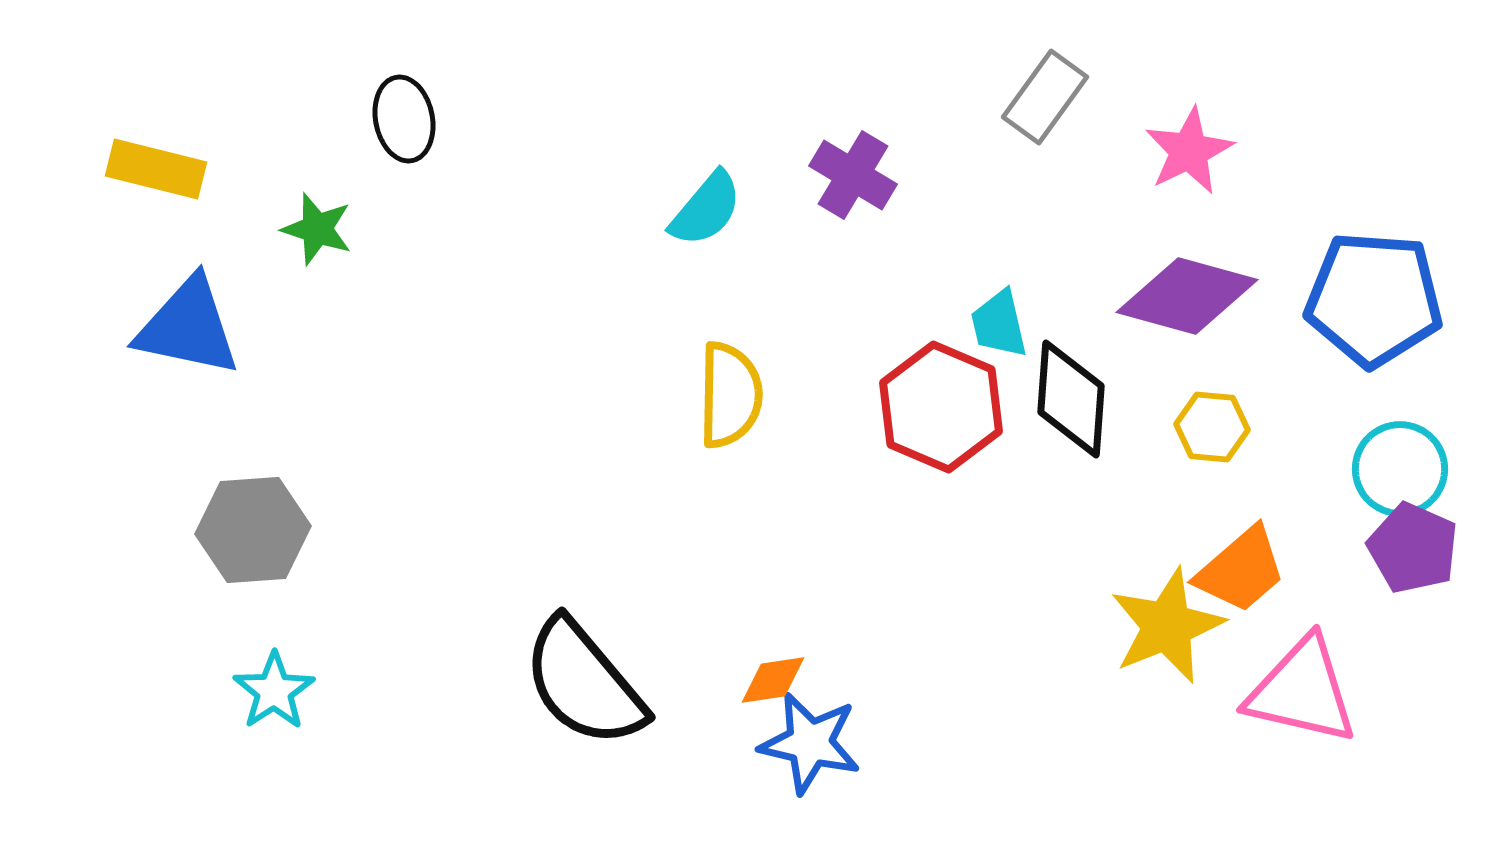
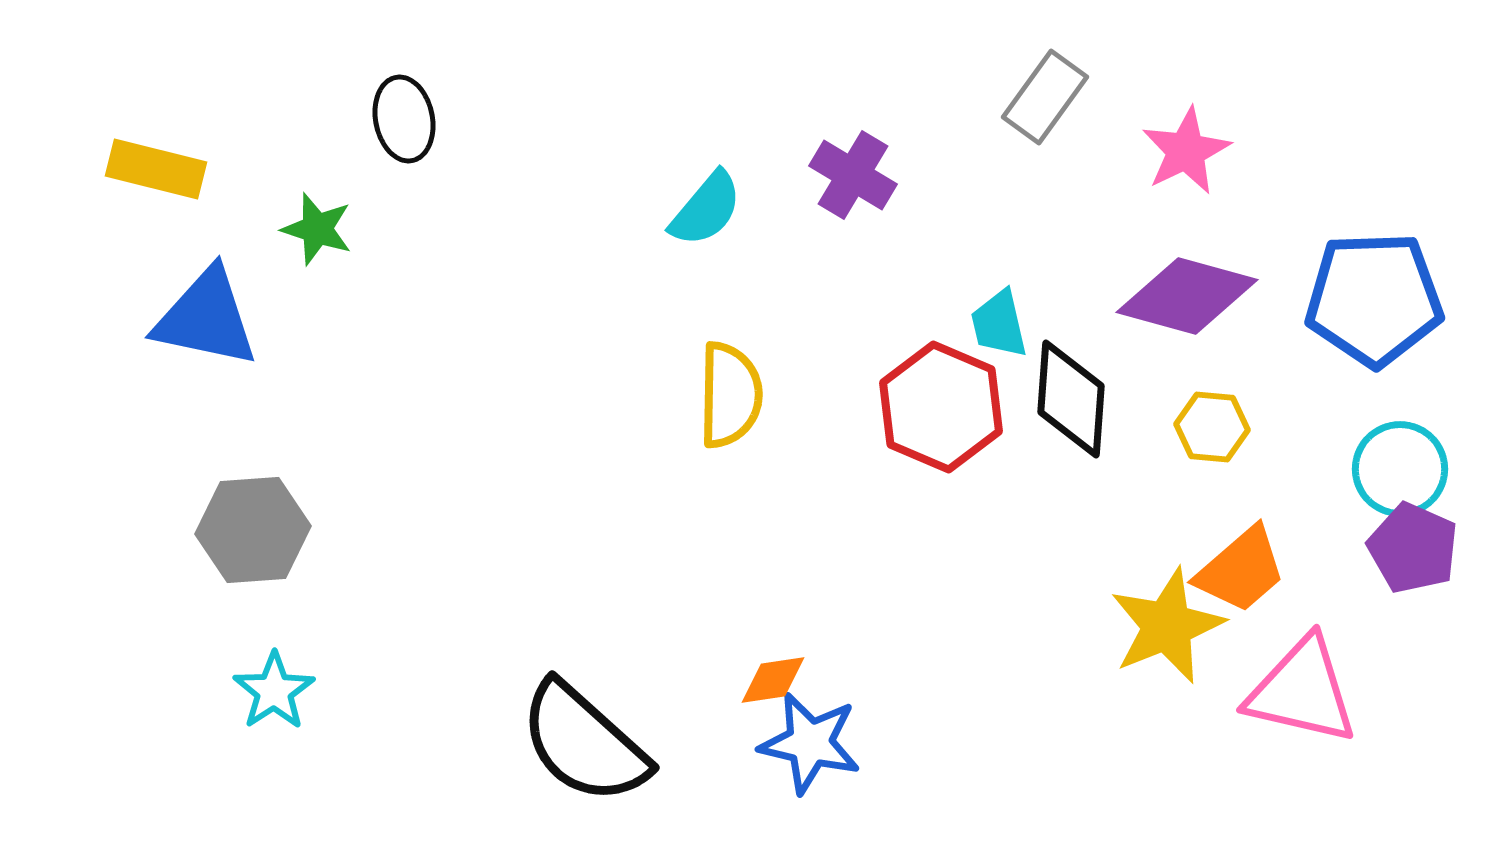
pink star: moved 3 px left
blue pentagon: rotated 6 degrees counterclockwise
blue triangle: moved 18 px right, 9 px up
black semicircle: moved 60 px down; rotated 8 degrees counterclockwise
